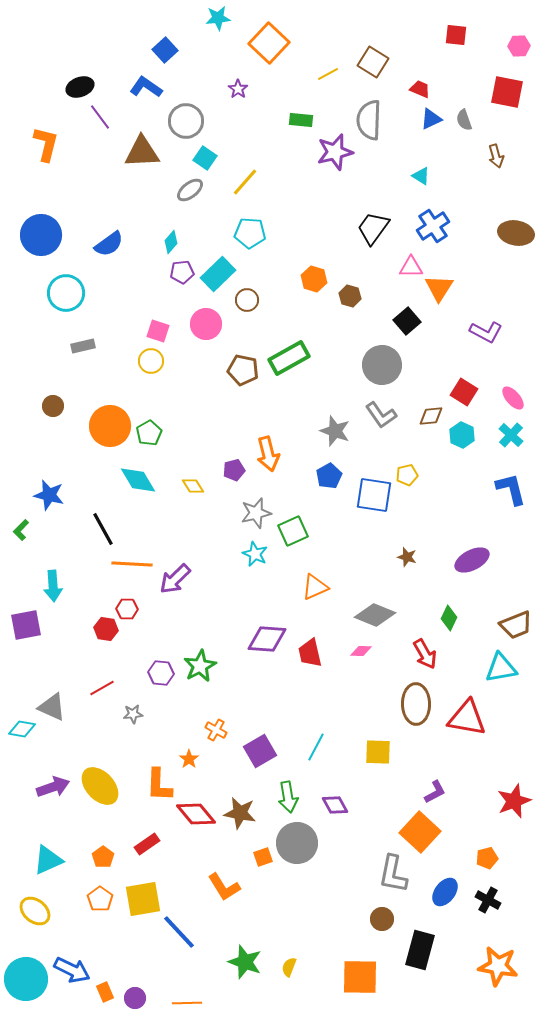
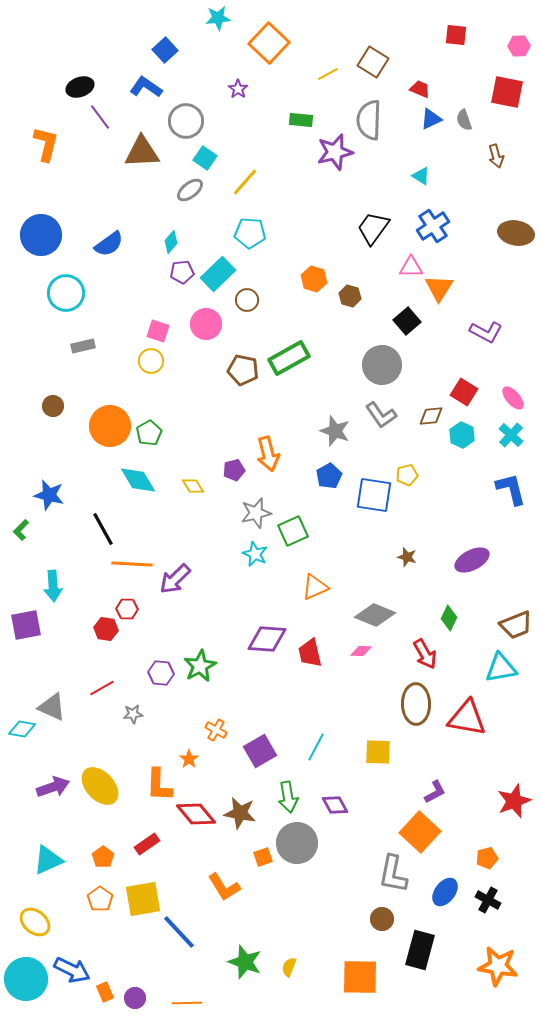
yellow ellipse at (35, 911): moved 11 px down
